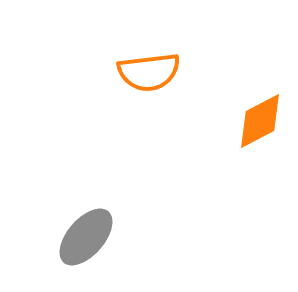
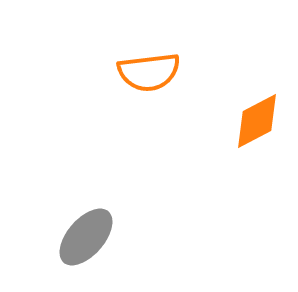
orange diamond: moved 3 px left
